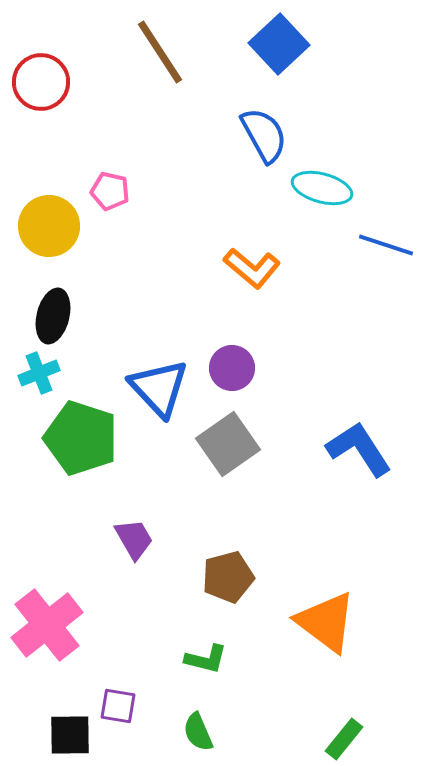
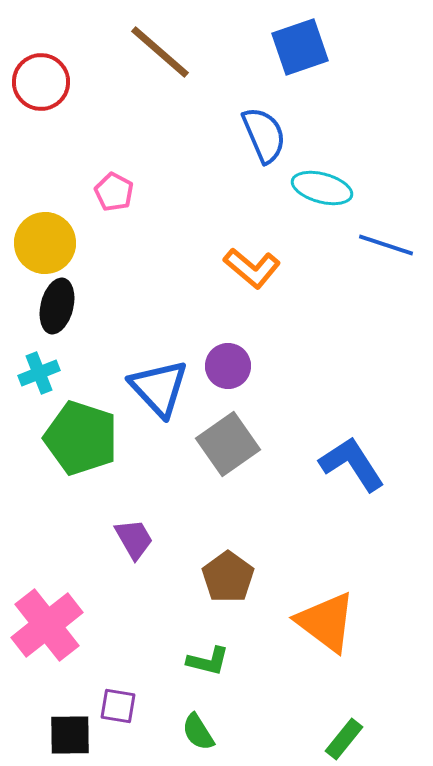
blue square: moved 21 px right, 3 px down; rotated 24 degrees clockwise
brown line: rotated 16 degrees counterclockwise
blue semicircle: rotated 6 degrees clockwise
pink pentagon: moved 4 px right, 1 px down; rotated 15 degrees clockwise
yellow circle: moved 4 px left, 17 px down
black ellipse: moved 4 px right, 10 px up
purple circle: moved 4 px left, 2 px up
blue L-shape: moved 7 px left, 15 px down
brown pentagon: rotated 21 degrees counterclockwise
green L-shape: moved 2 px right, 2 px down
green semicircle: rotated 9 degrees counterclockwise
